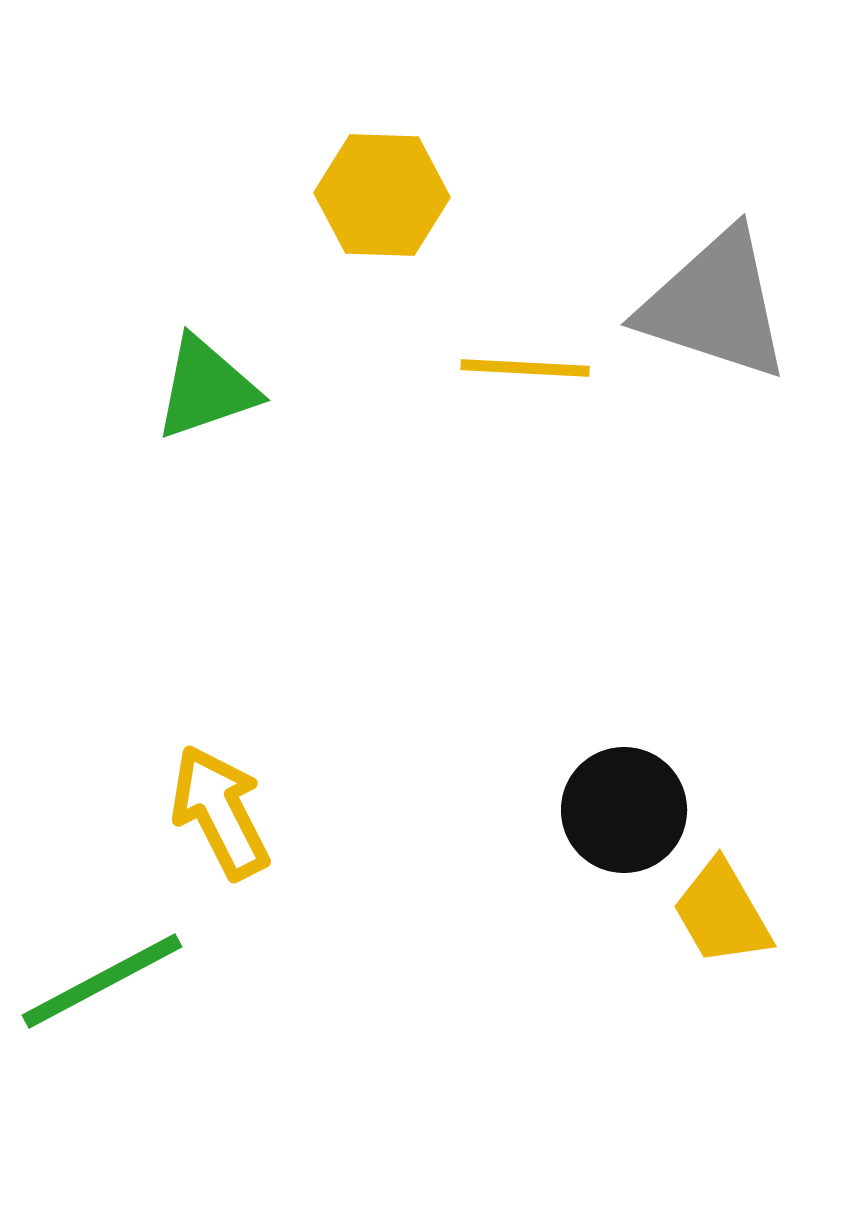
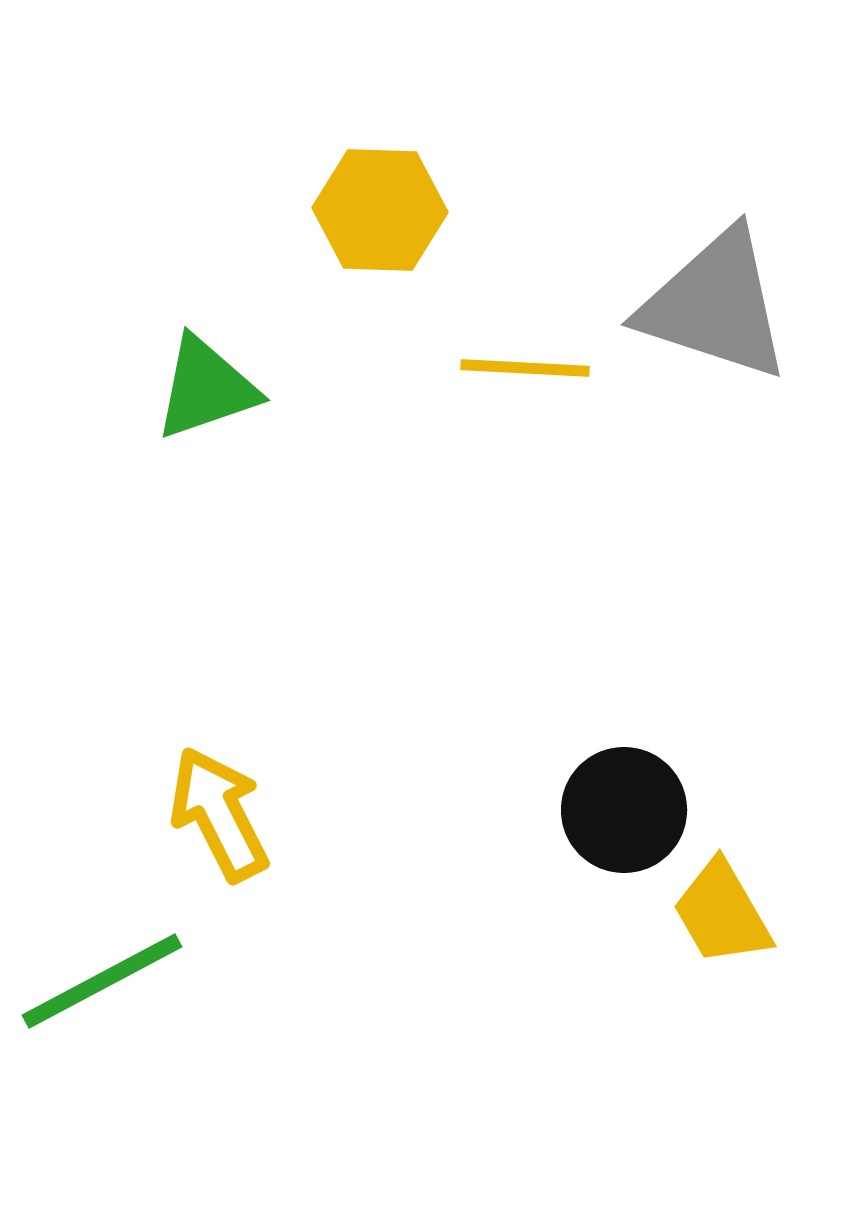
yellow hexagon: moved 2 px left, 15 px down
yellow arrow: moved 1 px left, 2 px down
